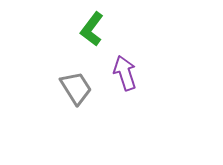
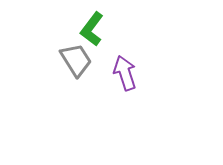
gray trapezoid: moved 28 px up
